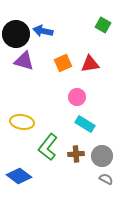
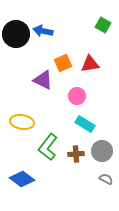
purple triangle: moved 19 px right, 19 px down; rotated 10 degrees clockwise
pink circle: moved 1 px up
gray circle: moved 5 px up
blue diamond: moved 3 px right, 3 px down
